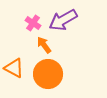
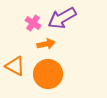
purple arrow: moved 1 px left, 2 px up
orange arrow: moved 2 px right, 1 px up; rotated 114 degrees clockwise
orange triangle: moved 1 px right, 2 px up
